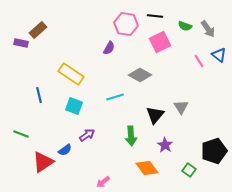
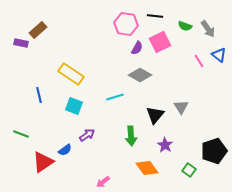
purple semicircle: moved 28 px right
